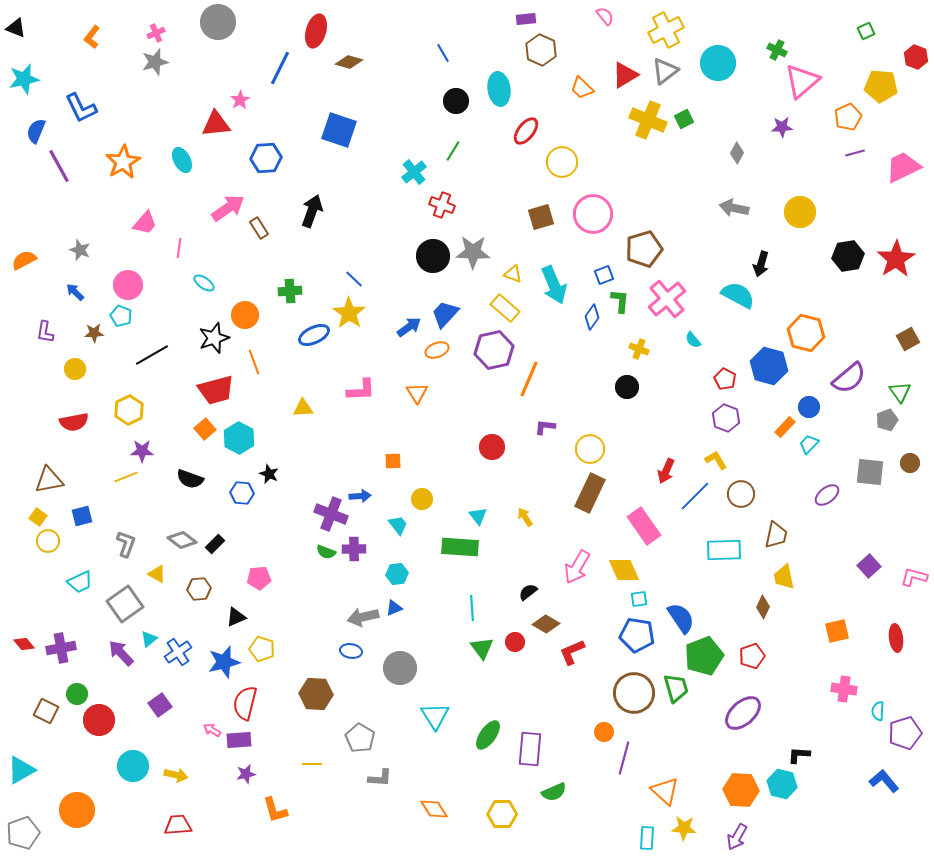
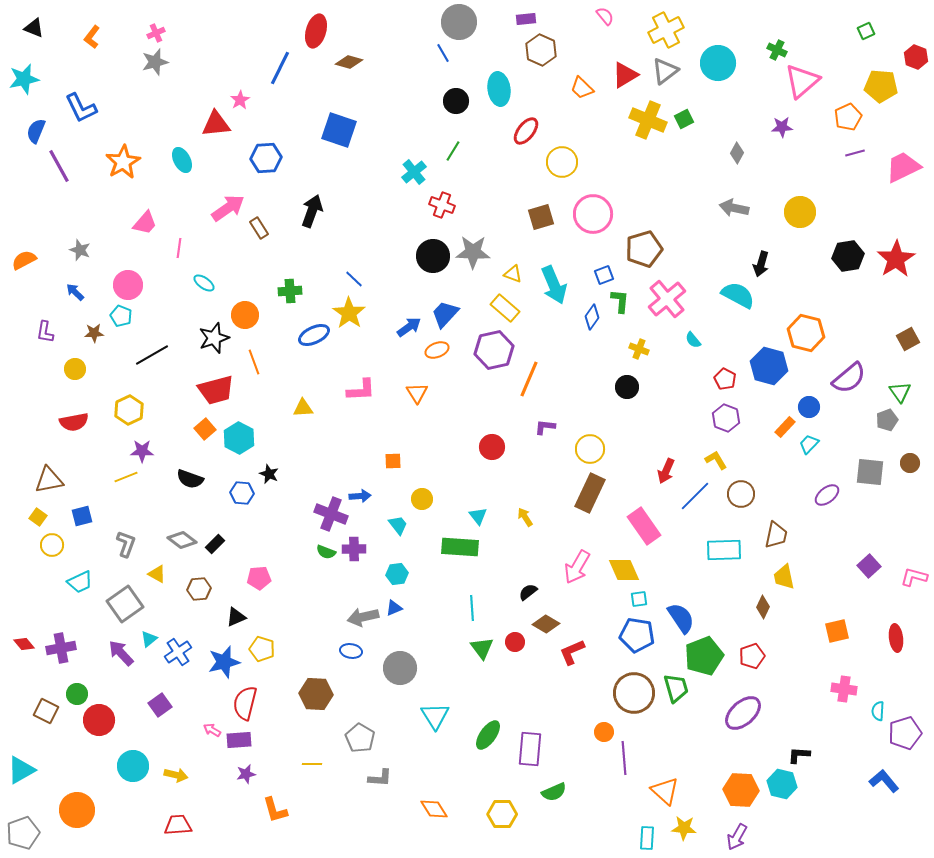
gray circle at (218, 22): moved 241 px right
black triangle at (16, 28): moved 18 px right
yellow circle at (48, 541): moved 4 px right, 4 px down
purple line at (624, 758): rotated 20 degrees counterclockwise
